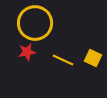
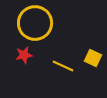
red star: moved 3 px left, 3 px down
yellow line: moved 6 px down
